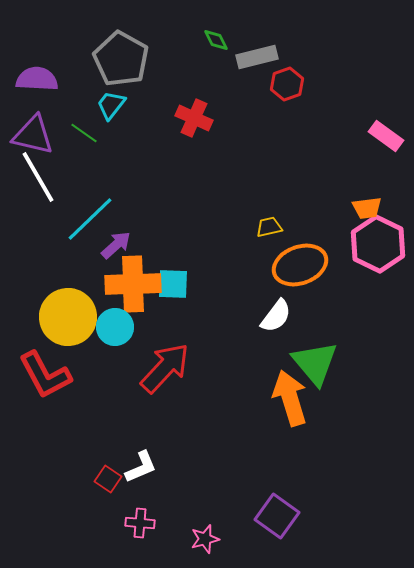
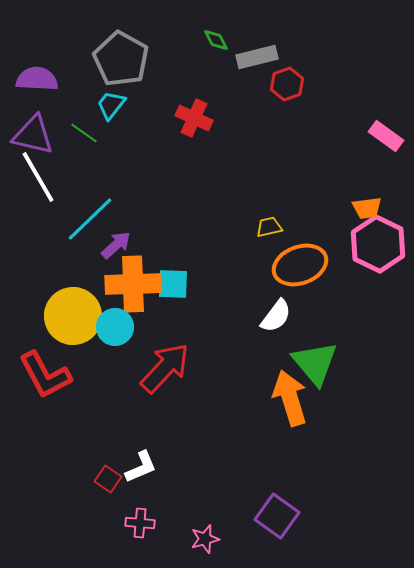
yellow circle: moved 5 px right, 1 px up
